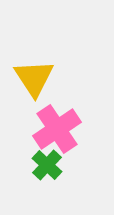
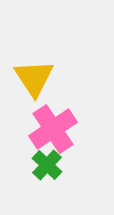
pink cross: moved 4 px left
